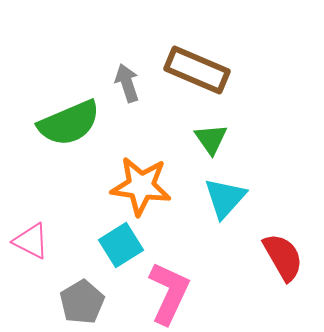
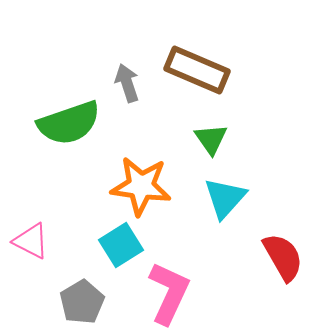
green semicircle: rotated 4 degrees clockwise
